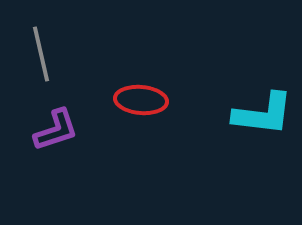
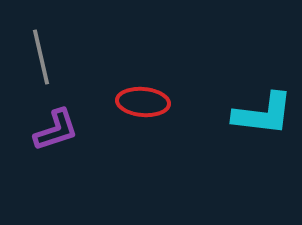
gray line: moved 3 px down
red ellipse: moved 2 px right, 2 px down
